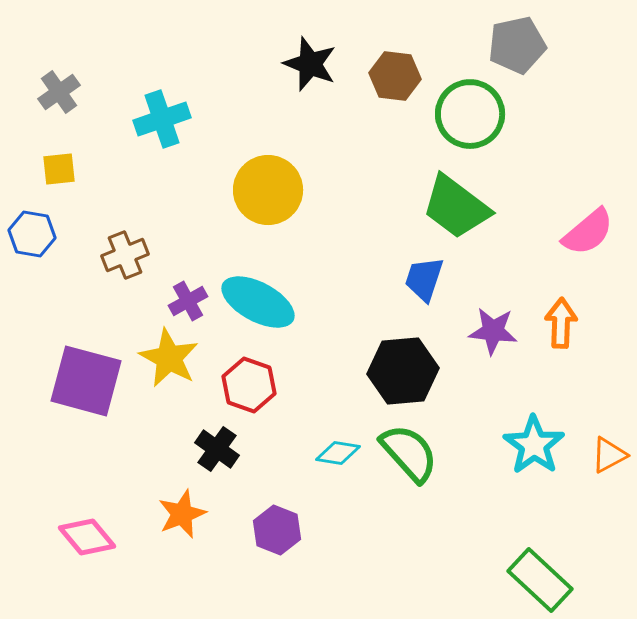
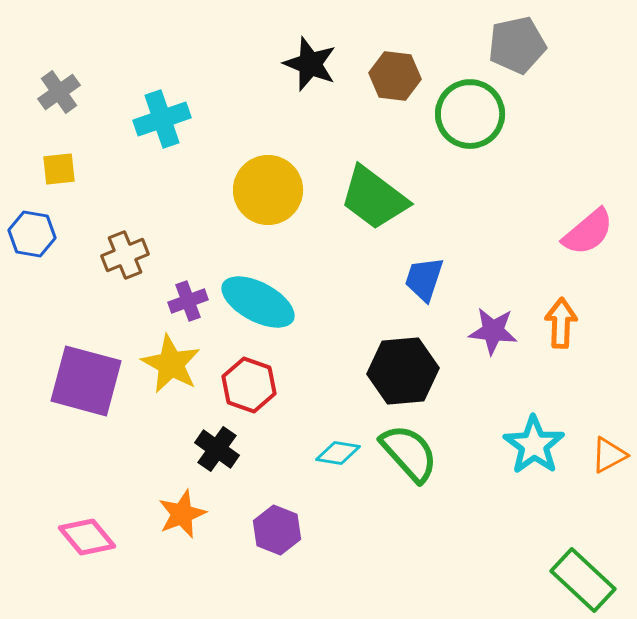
green trapezoid: moved 82 px left, 9 px up
purple cross: rotated 9 degrees clockwise
yellow star: moved 2 px right, 6 px down
green rectangle: moved 43 px right
